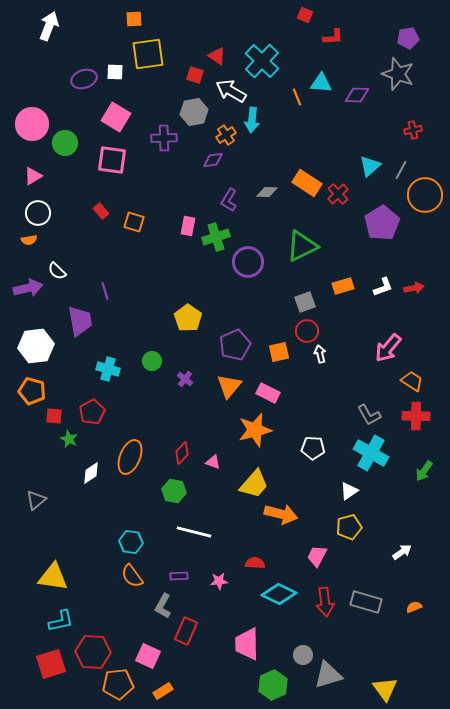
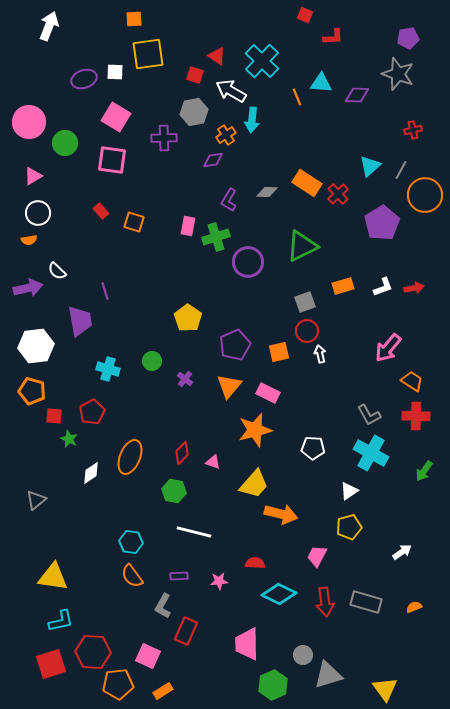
pink circle at (32, 124): moved 3 px left, 2 px up
